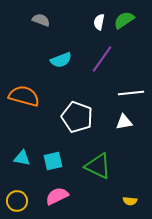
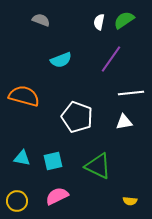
purple line: moved 9 px right
